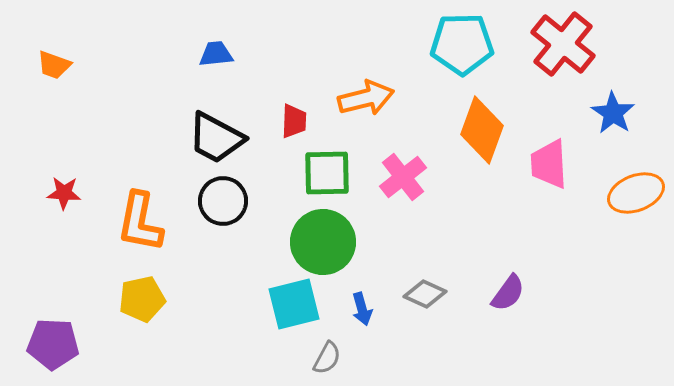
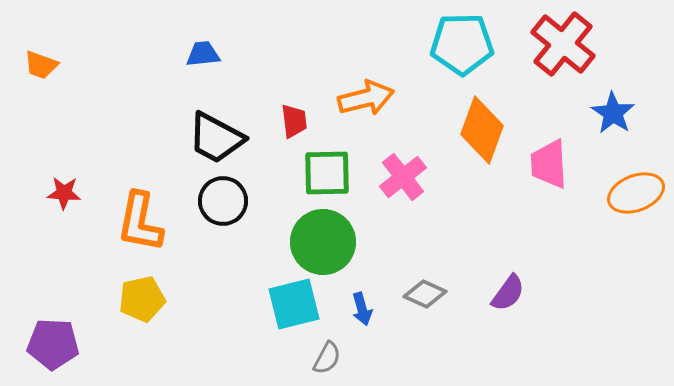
blue trapezoid: moved 13 px left
orange trapezoid: moved 13 px left
red trapezoid: rotated 9 degrees counterclockwise
